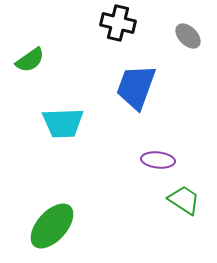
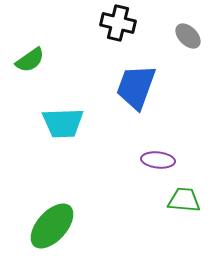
green trapezoid: rotated 28 degrees counterclockwise
